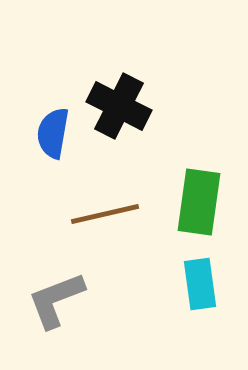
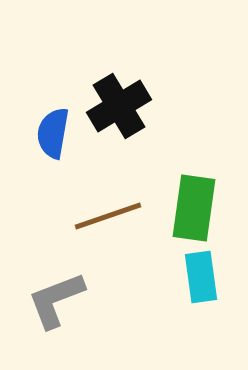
black cross: rotated 32 degrees clockwise
green rectangle: moved 5 px left, 6 px down
brown line: moved 3 px right, 2 px down; rotated 6 degrees counterclockwise
cyan rectangle: moved 1 px right, 7 px up
